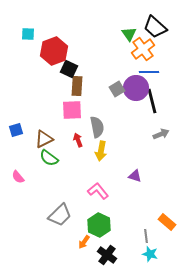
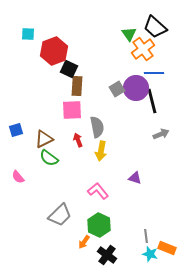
blue line: moved 5 px right, 1 px down
purple triangle: moved 2 px down
orange rectangle: moved 26 px down; rotated 18 degrees counterclockwise
